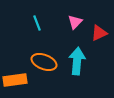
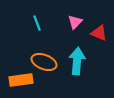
red triangle: rotated 48 degrees clockwise
orange rectangle: moved 6 px right
